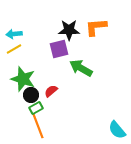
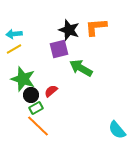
black star: rotated 20 degrees clockwise
orange line: rotated 25 degrees counterclockwise
